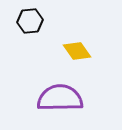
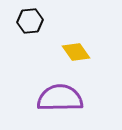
yellow diamond: moved 1 px left, 1 px down
